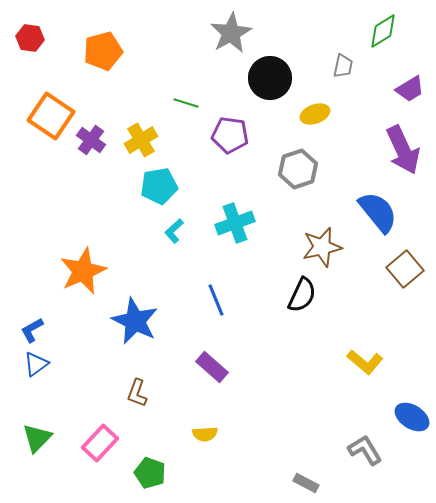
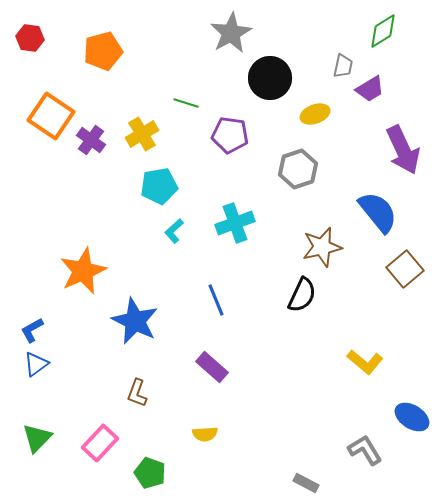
purple trapezoid: moved 40 px left
yellow cross: moved 1 px right, 6 px up
